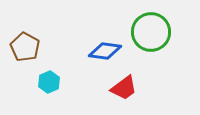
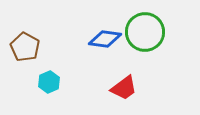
green circle: moved 6 px left
blue diamond: moved 12 px up
